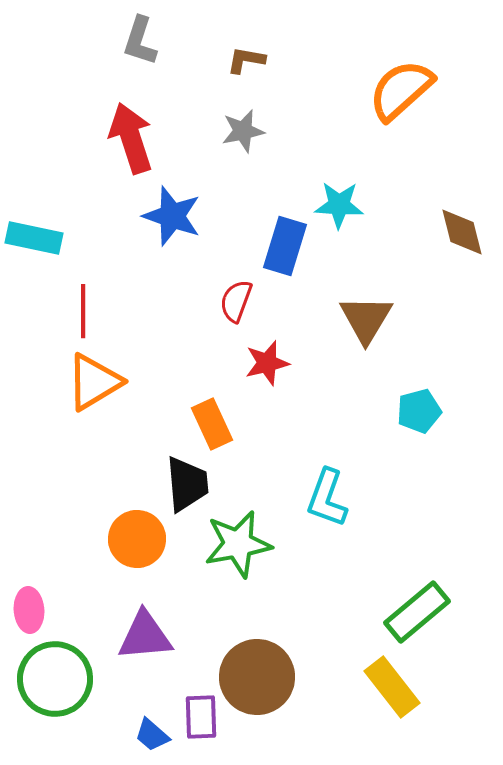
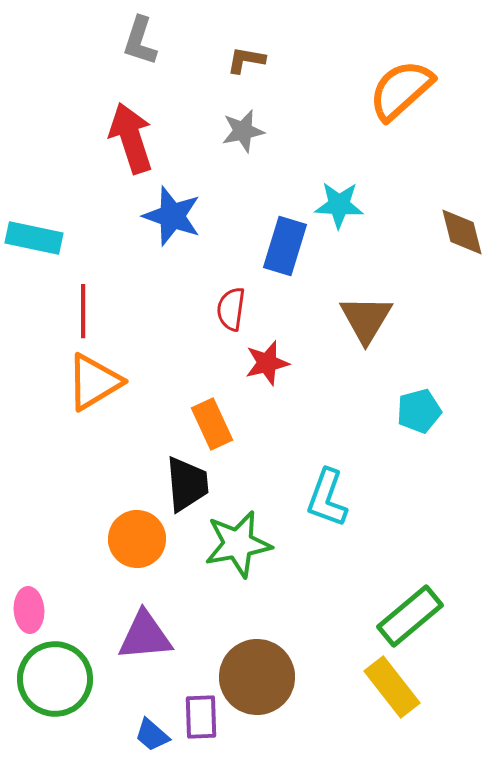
red semicircle: moved 5 px left, 8 px down; rotated 12 degrees counterclockwise
green rectangle: moved 7 px left, 4 px down
